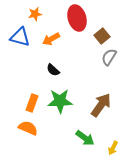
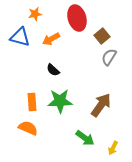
orange rectangle: moved 1 px up; rotated 24 degrees counterclockwise
